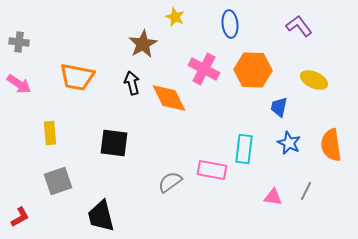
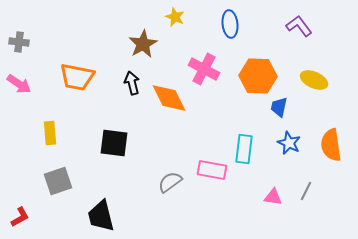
orange hexagon: moved 5 px right, 6 px down
